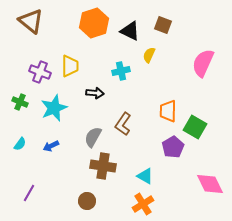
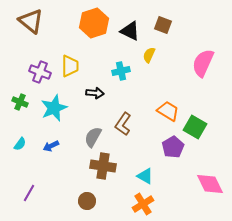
orange trapezoid: rotated 120 degrees clockwise
